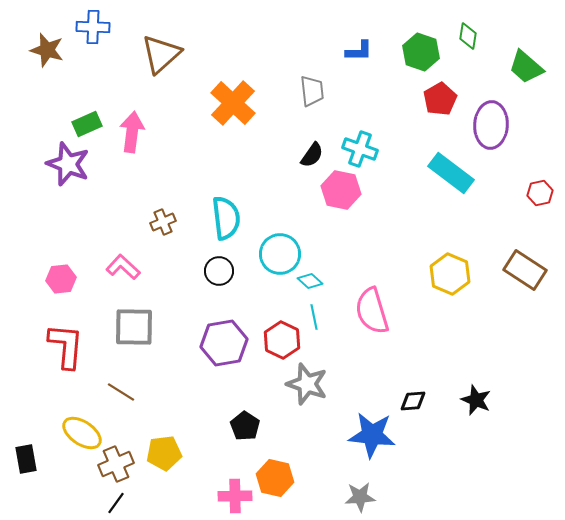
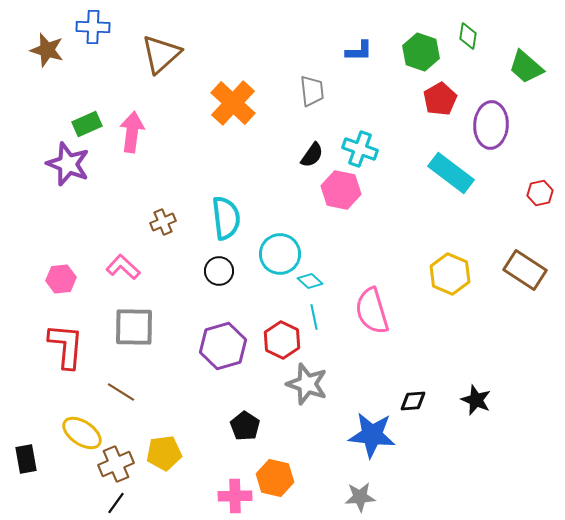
purple hexagon at (224, 343): moved 1 px left, 3 px down; rotated 6 degrees counterclockwise
